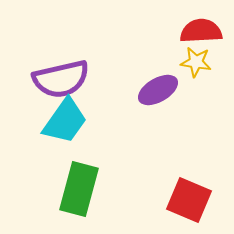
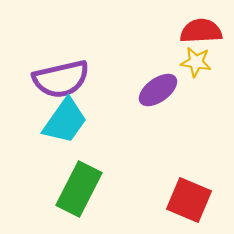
purple ellipse: rotated 6 degrees counterclockwise
green rectangle: rotated 12 degrees clockwise
